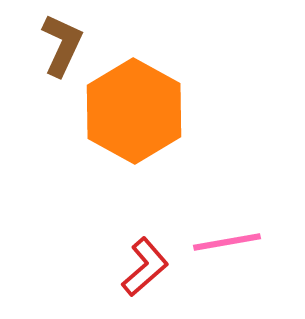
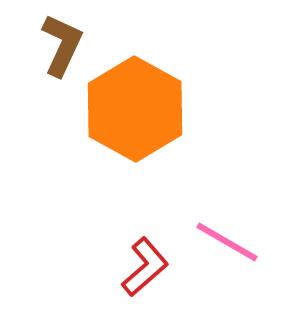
orange hexagon: moved 1 px right, 2 px up
pink line: rotated 40 degrees clockwise
